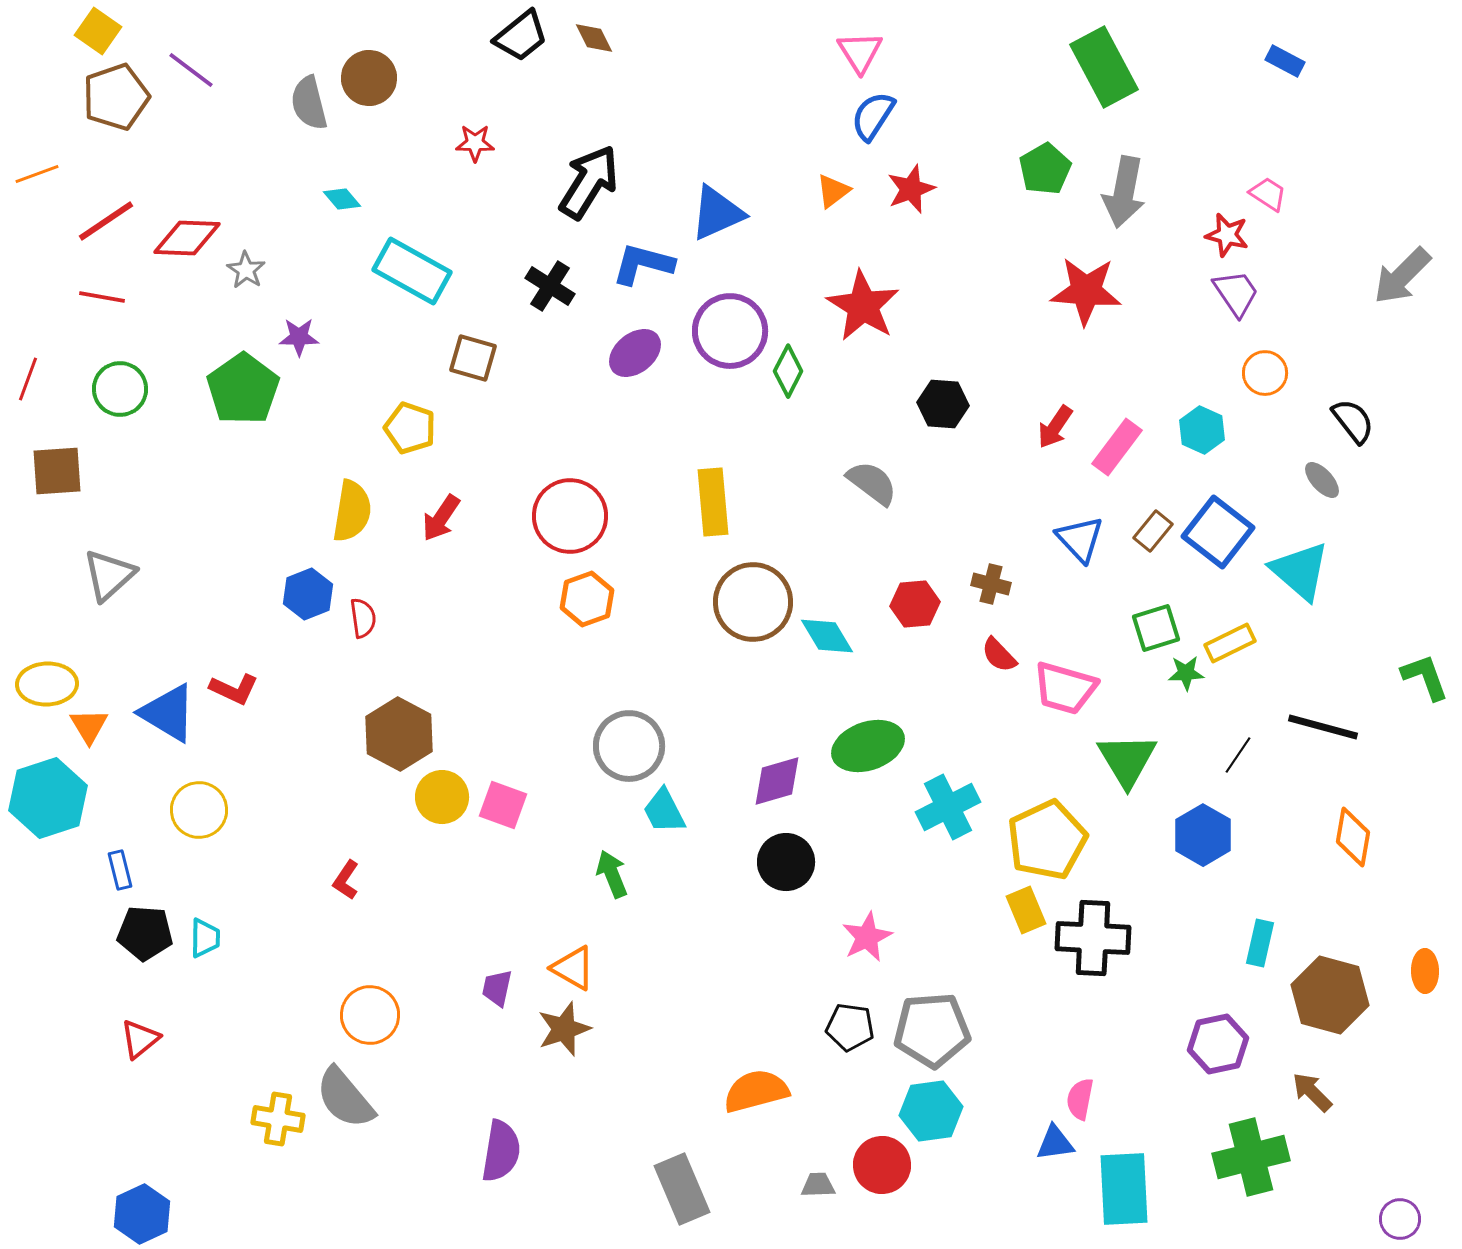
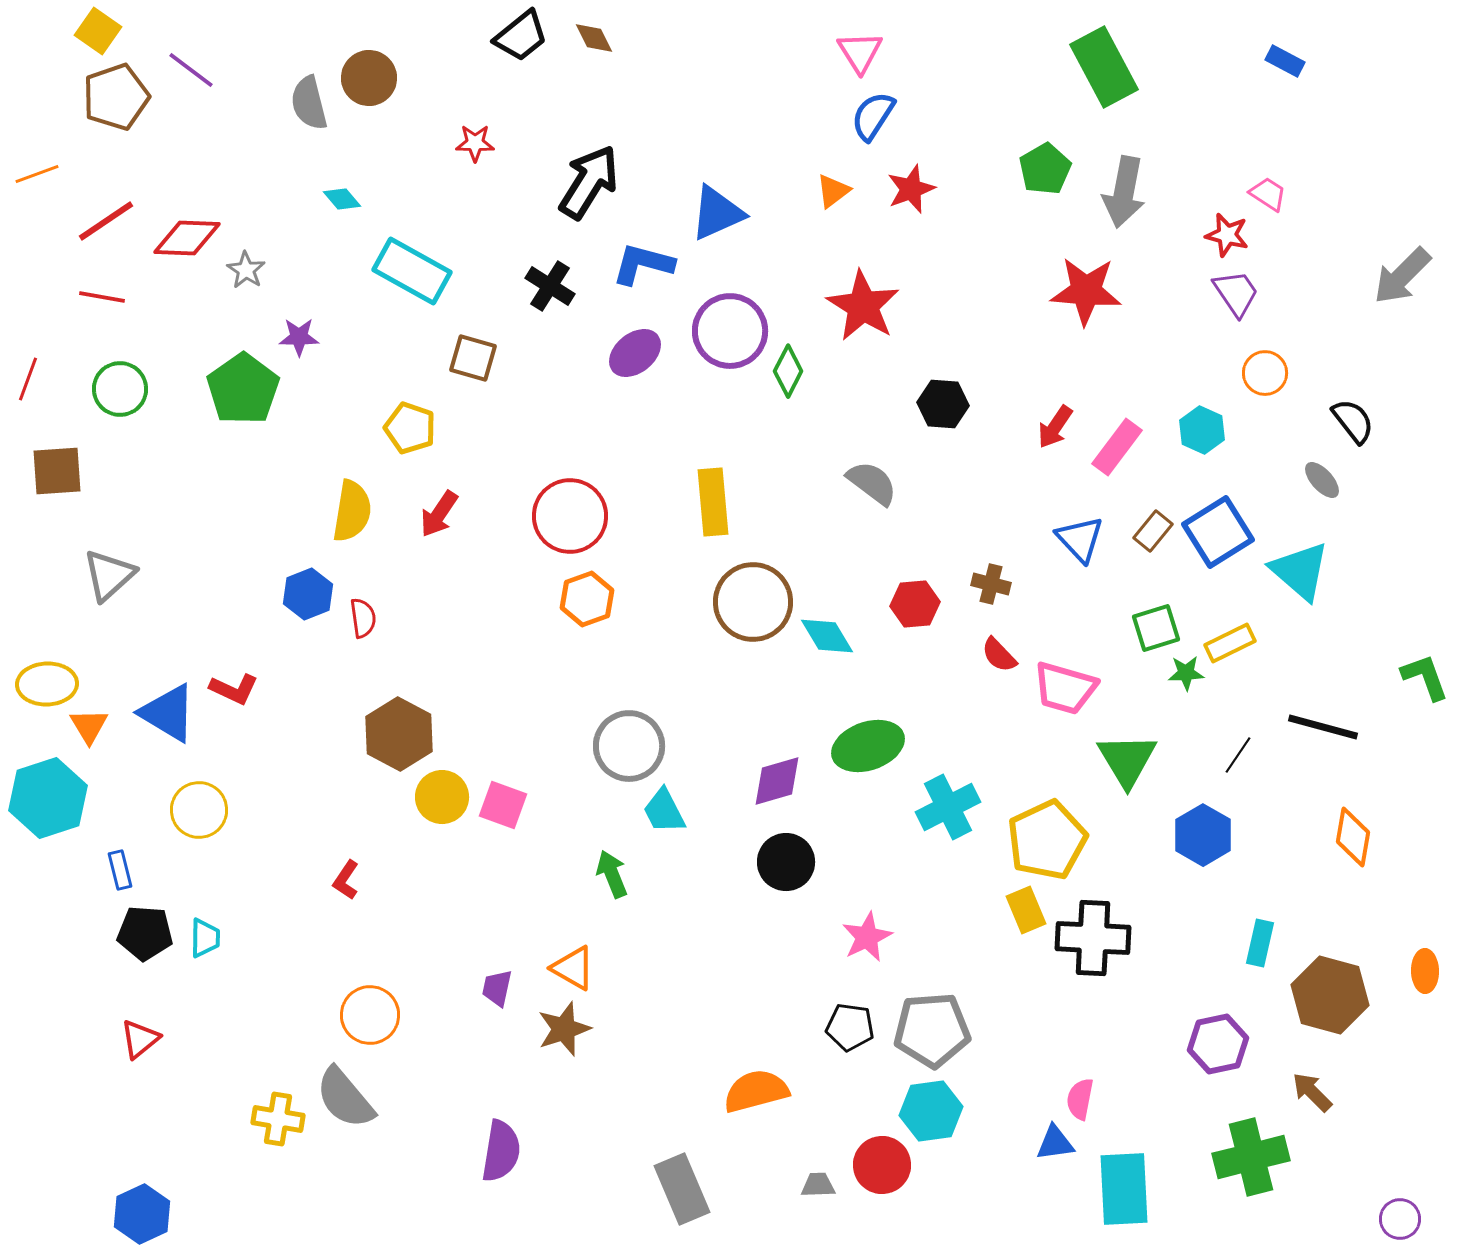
red arrow at (441, 518): moved 2 px left, 4 px up
blue square at (1218, 532): rotated 20 degrees clockwise
